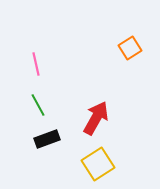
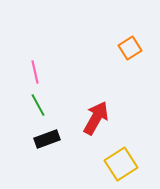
pink line: moved 1 px left, 8 px down
yellow square: moved 23 px right
